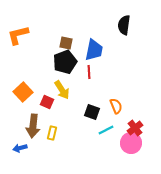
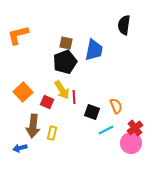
red line: moved 15 px left, 25 px down
